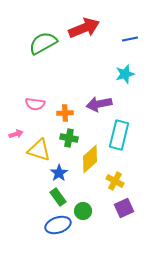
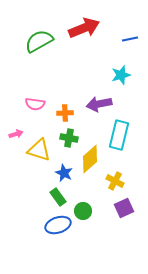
green semicircle: moved 4 px left, 2 px up
cyan star: moved 4 px left, 1 px down
blue star: moved 5 px right; rotated 12 degrees counterclockwise
